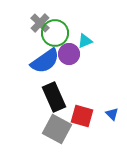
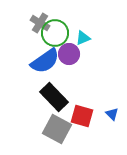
gray cross: rotated 12 degrees counterclockwise
cyan triangle: moved 2 px left, 3 px up
black rectangle: rotated 20 degrees counterclockwise
